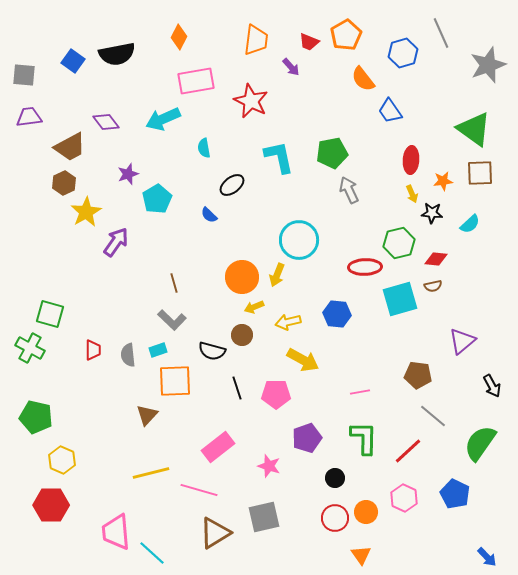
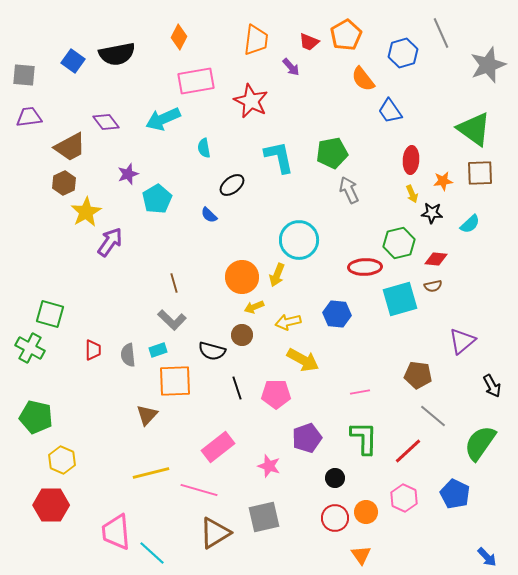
purple arrow at (116, 242): moved 6 px left
